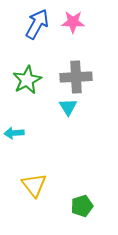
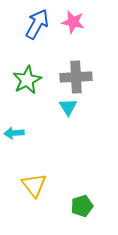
pink star: rotated 10 degrees clockwise
